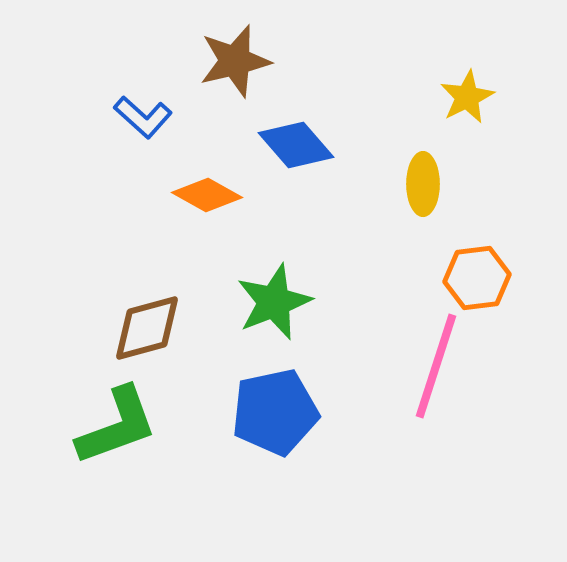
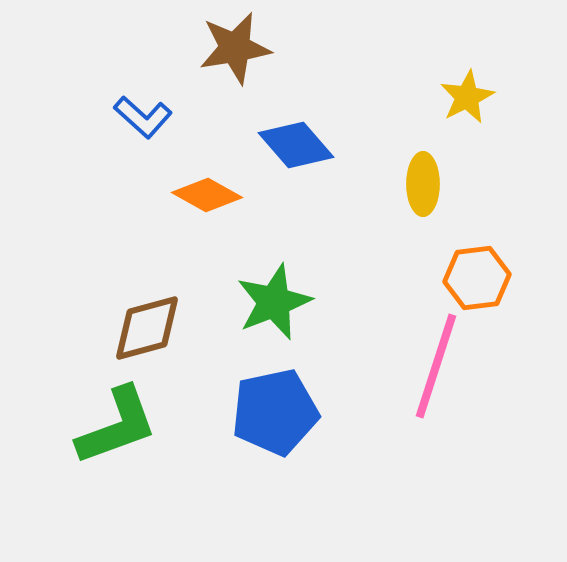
brown star: moved 13 px up; rotated 4 degrees clockwise
